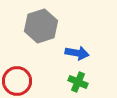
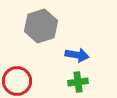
blue arrow: moved 2 px down
green cross: rotated 30 degrees counterclockwise
